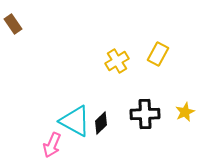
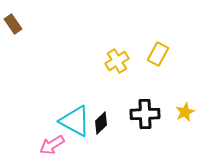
pink arrow: rotated 35 degrees clockwise
